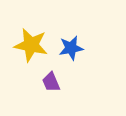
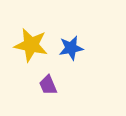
purple trapezoid: moved 3 px left, 3 px down
